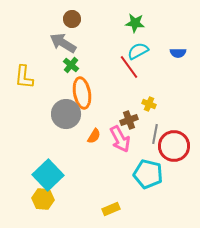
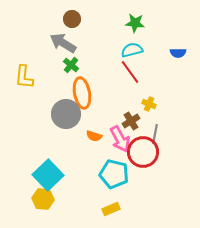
cyan semicircle: moved 6 px left, 1 px up; rotated 15 degrees clockwise
red line: moved 1 px right, 5 px down
brown cross: moved 2 px right, 1 px down; rotated 12 degrees counterclockwise
orange semicircle: rotated 77 degrees clockwise
red circle: moved 31 px left, 6 px down
cyan pentagon: moved 34 px left
